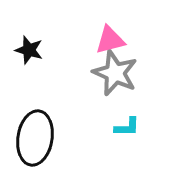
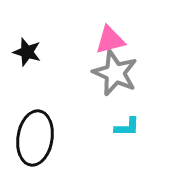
black star: moved 2 px left, 2 px down
